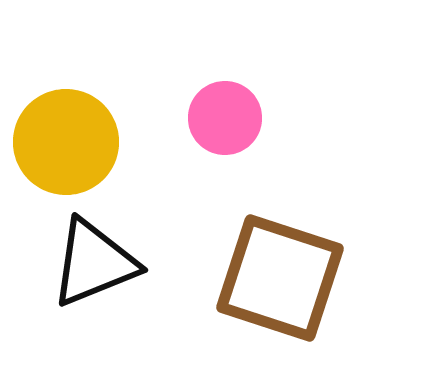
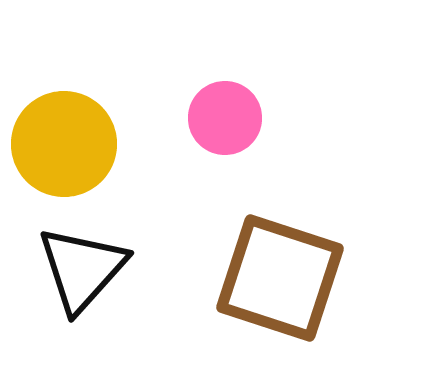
yellow circle: moved 2 px left, 2 px down
black triangle: moved 12 px left, 6 px down; rotated 26 degrees counterclockwise
